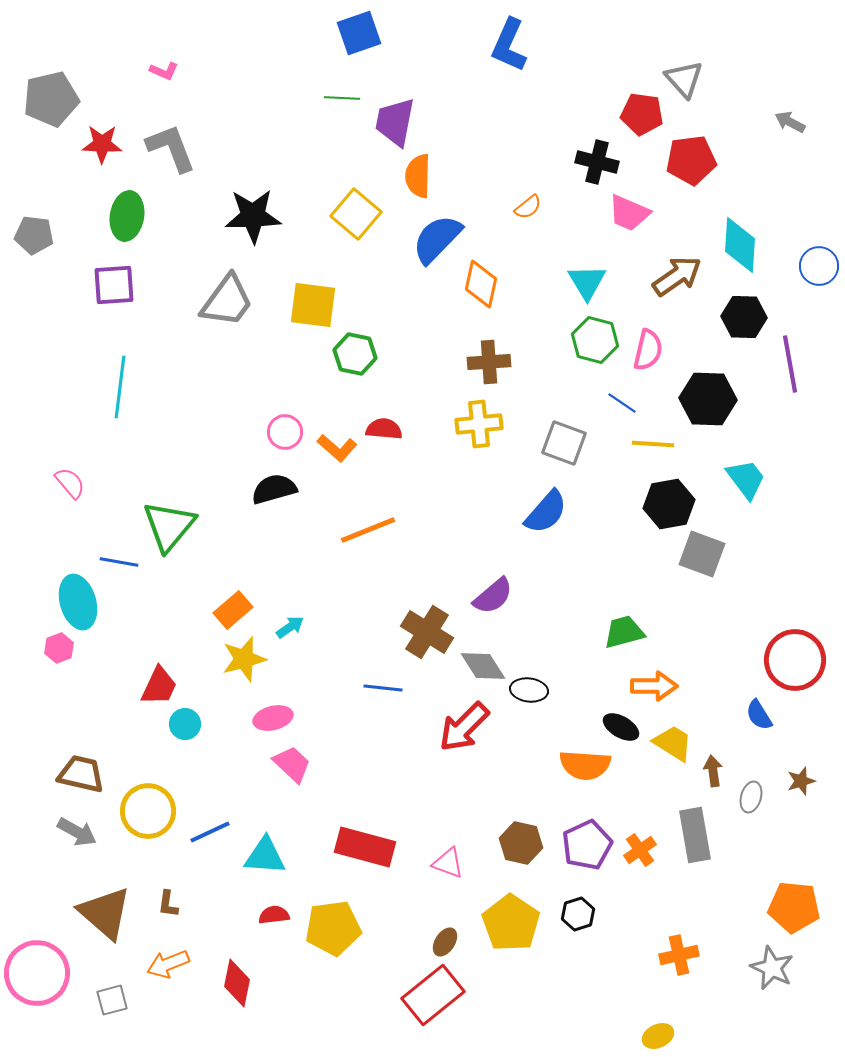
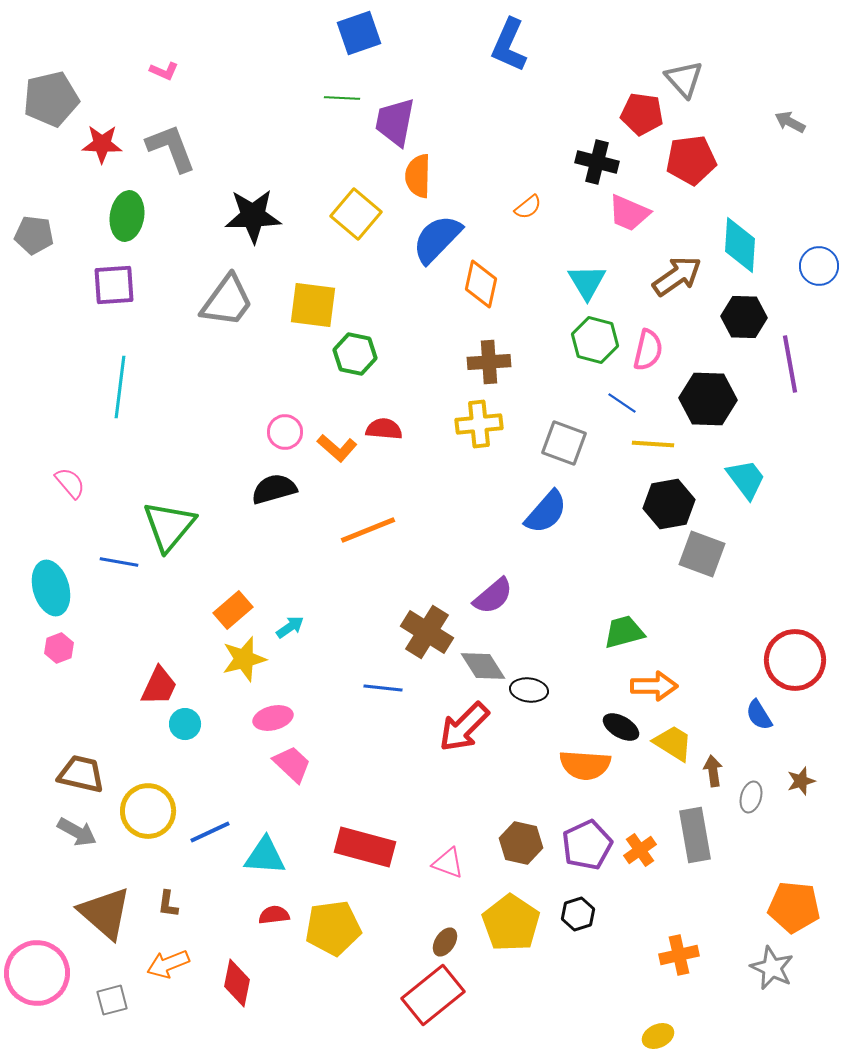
cyan ellipse at (78, 602): moved 27 px left, 14 px up
